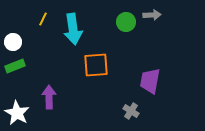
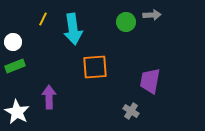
orange square: moved 1 px left, 2 px down
white star: moved 1 px up
